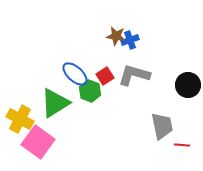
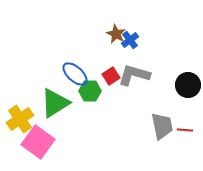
brown star: moved 2 px up; rotated 18 degrees clockwise
blue cross: rotated 18 degrees counterclockwise
red square: moved 6 px right
green hexagon: rotated 20 degrees counterclockwise
yellow cross: rotated 28 degrees clockwise
red line: moved 3 px right, 15 px up
